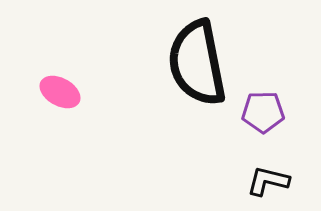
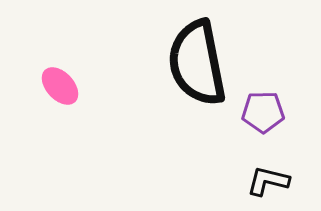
pink ellipse: moved 6 px up; rotated 18 degrees clockwise
